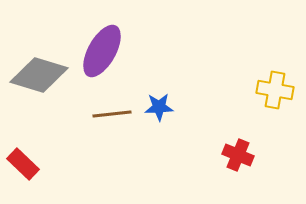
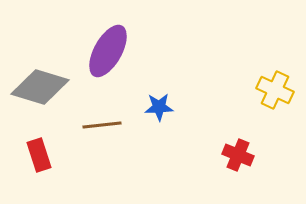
purple ellipse: moved 6 px right
gray diamond: moved 1 px right, 12 px down
yellow cross: rotated 15 degrees clockwise
brown line: moved 10 px left, 11 px down
red rectangle: moved 16 px right, 9 px up; rotated 28 degrees clockwise
